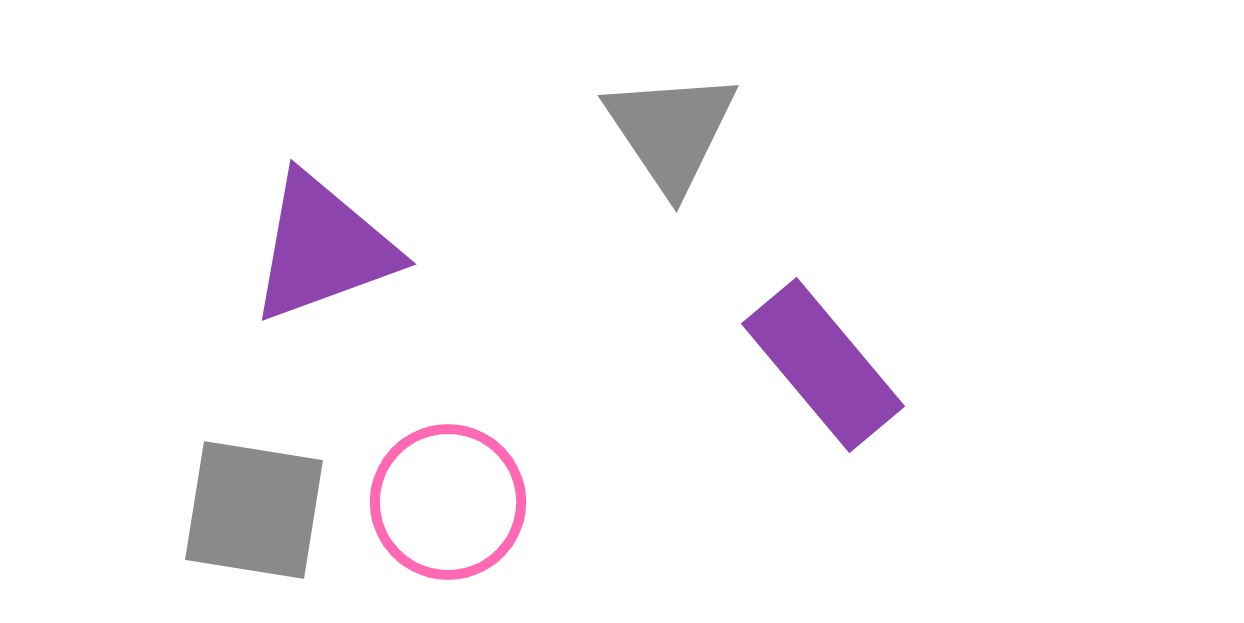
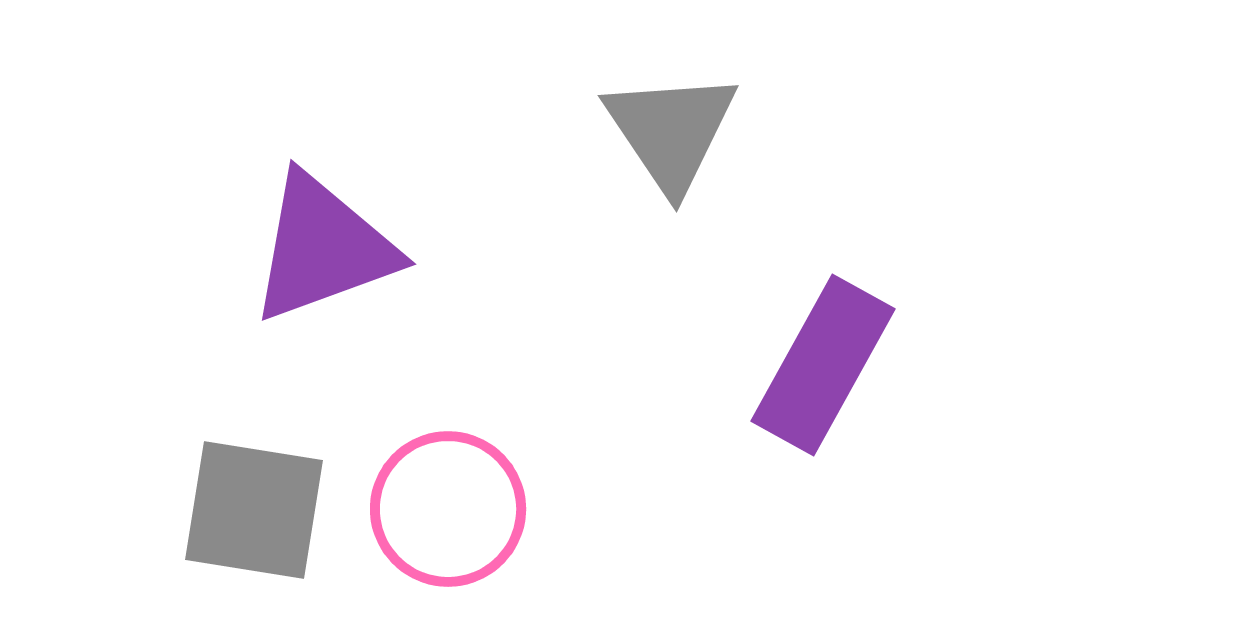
purple rectangle: rotated 69 degrees clockwise
pink circle: moved 7 px down
